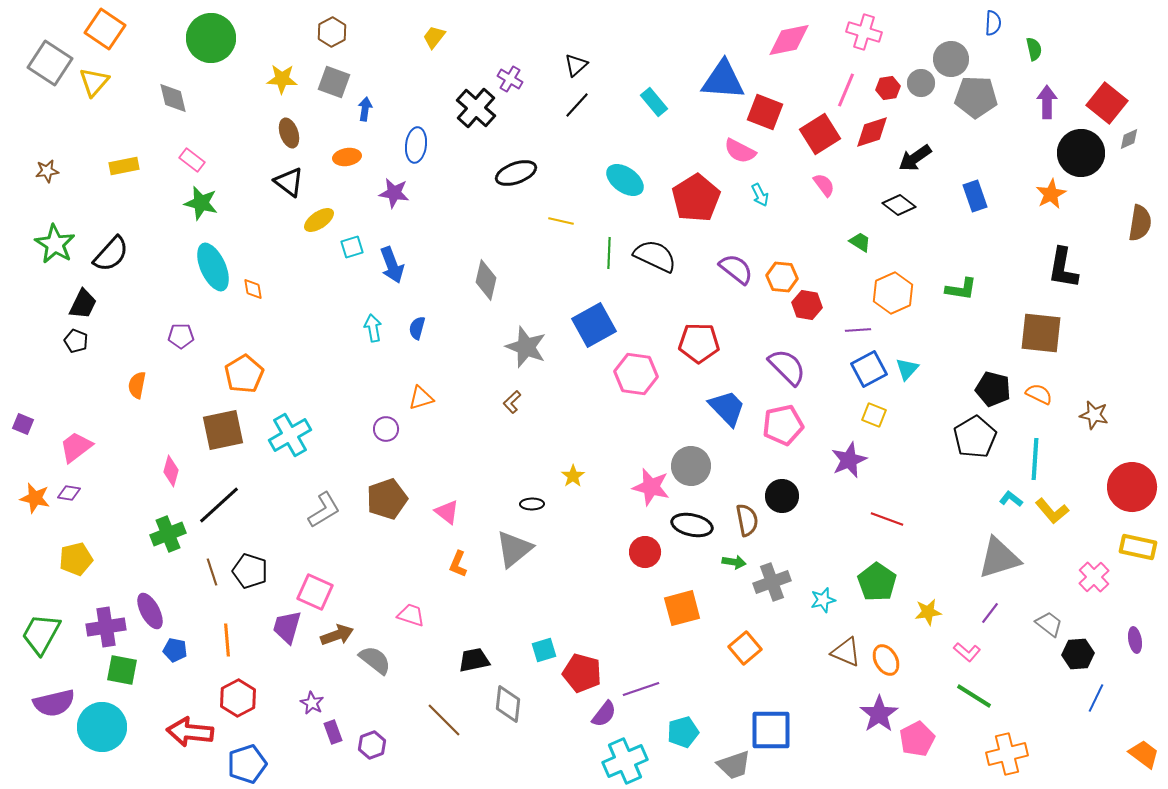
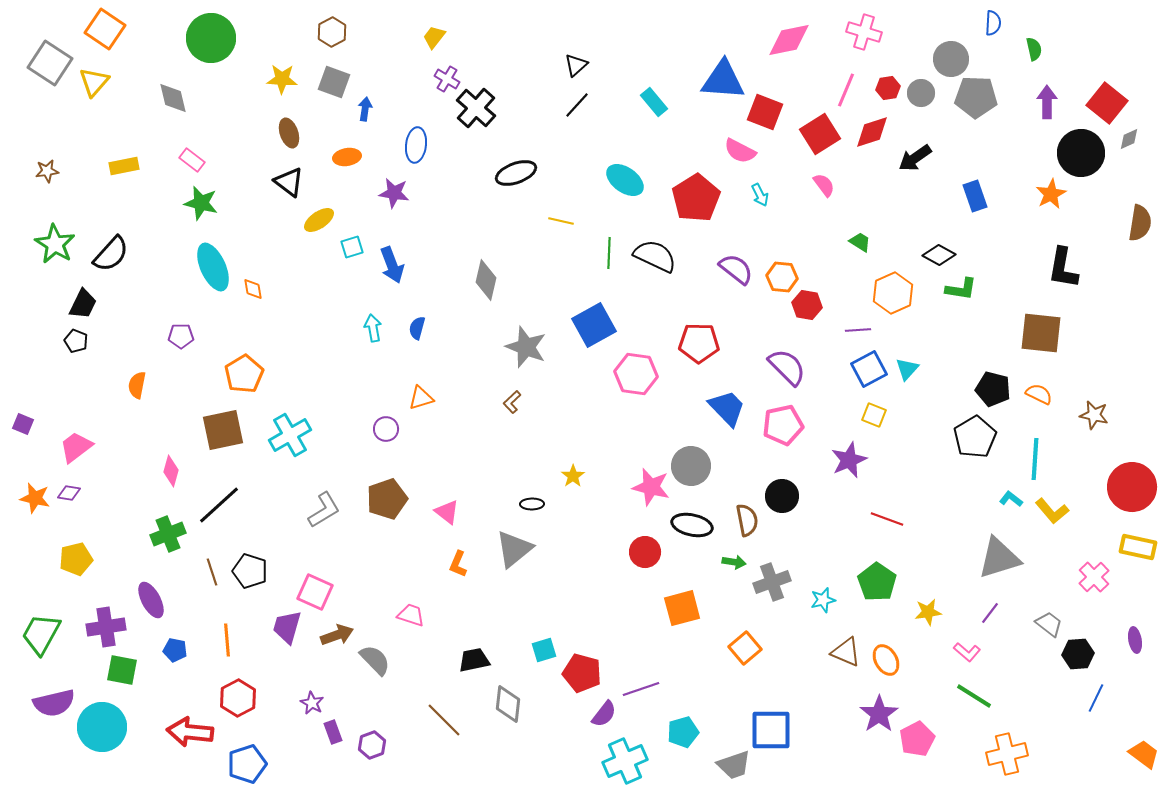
purple cross at (510, 79): moved 63 px left
gray circle at (921, 83): moved 10 px down
black diamond at (899, 205): moved 40 px right, 50 px down; rotated 8 degrees counterclockwise
purple ellipse at (150, 611): moved 1 px right, 11 px up
gray semicircle at (375, 660): rotated 8 degrees clockwise
